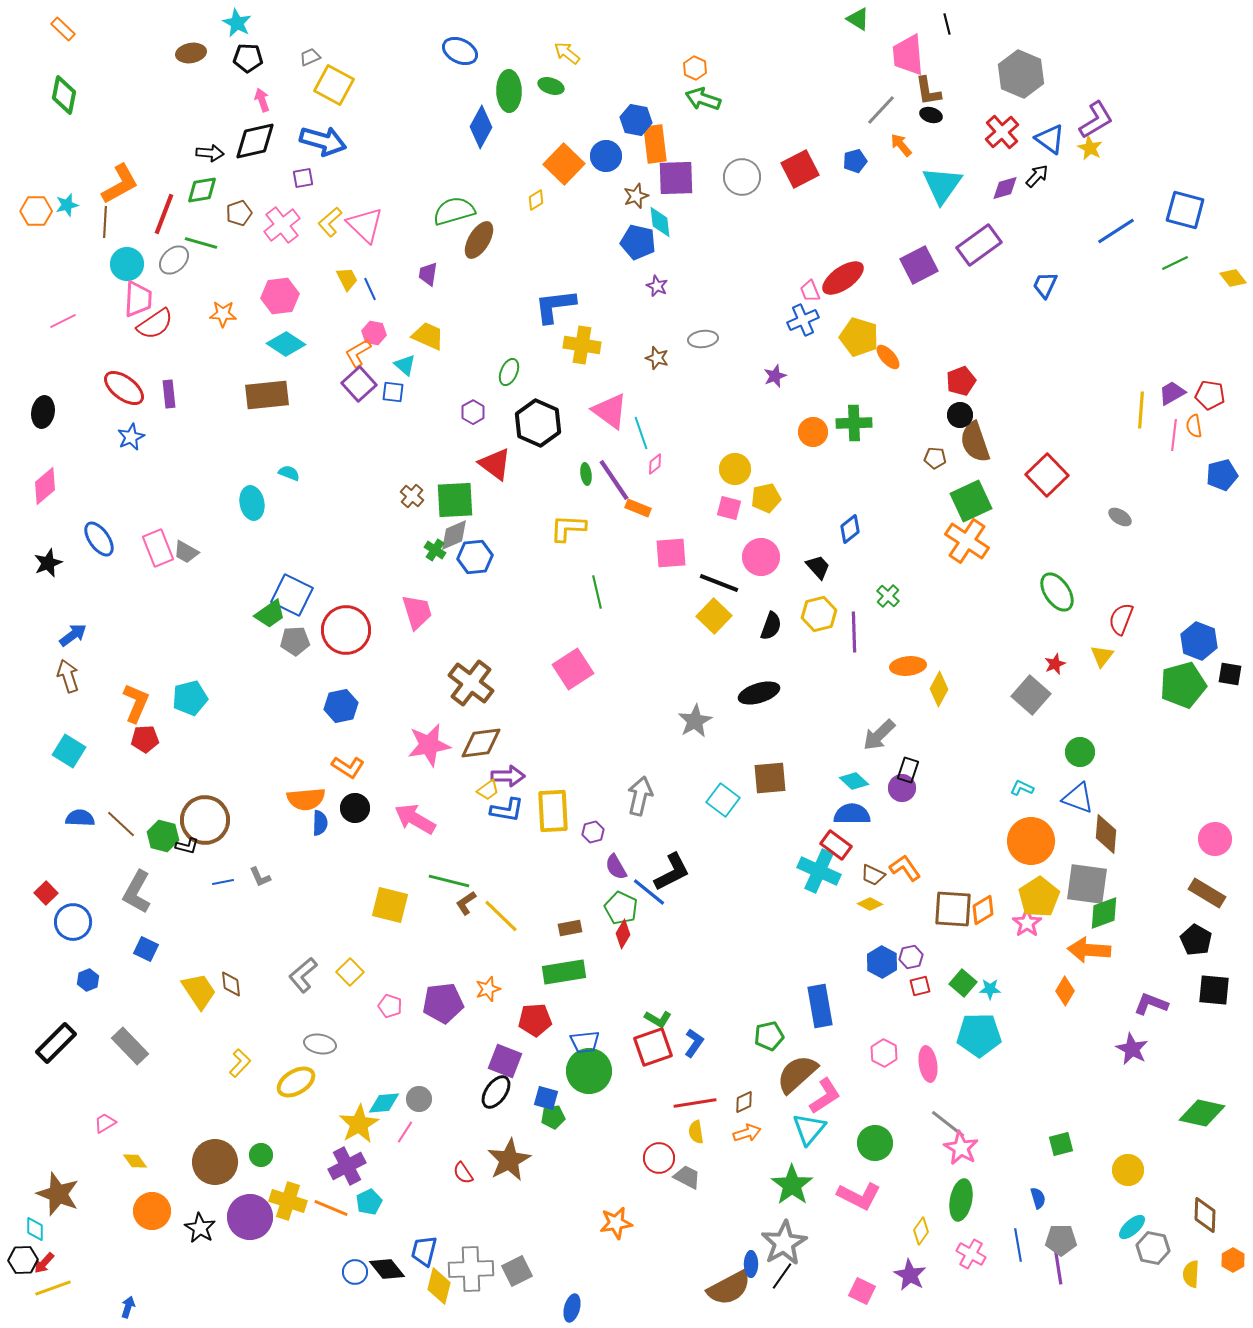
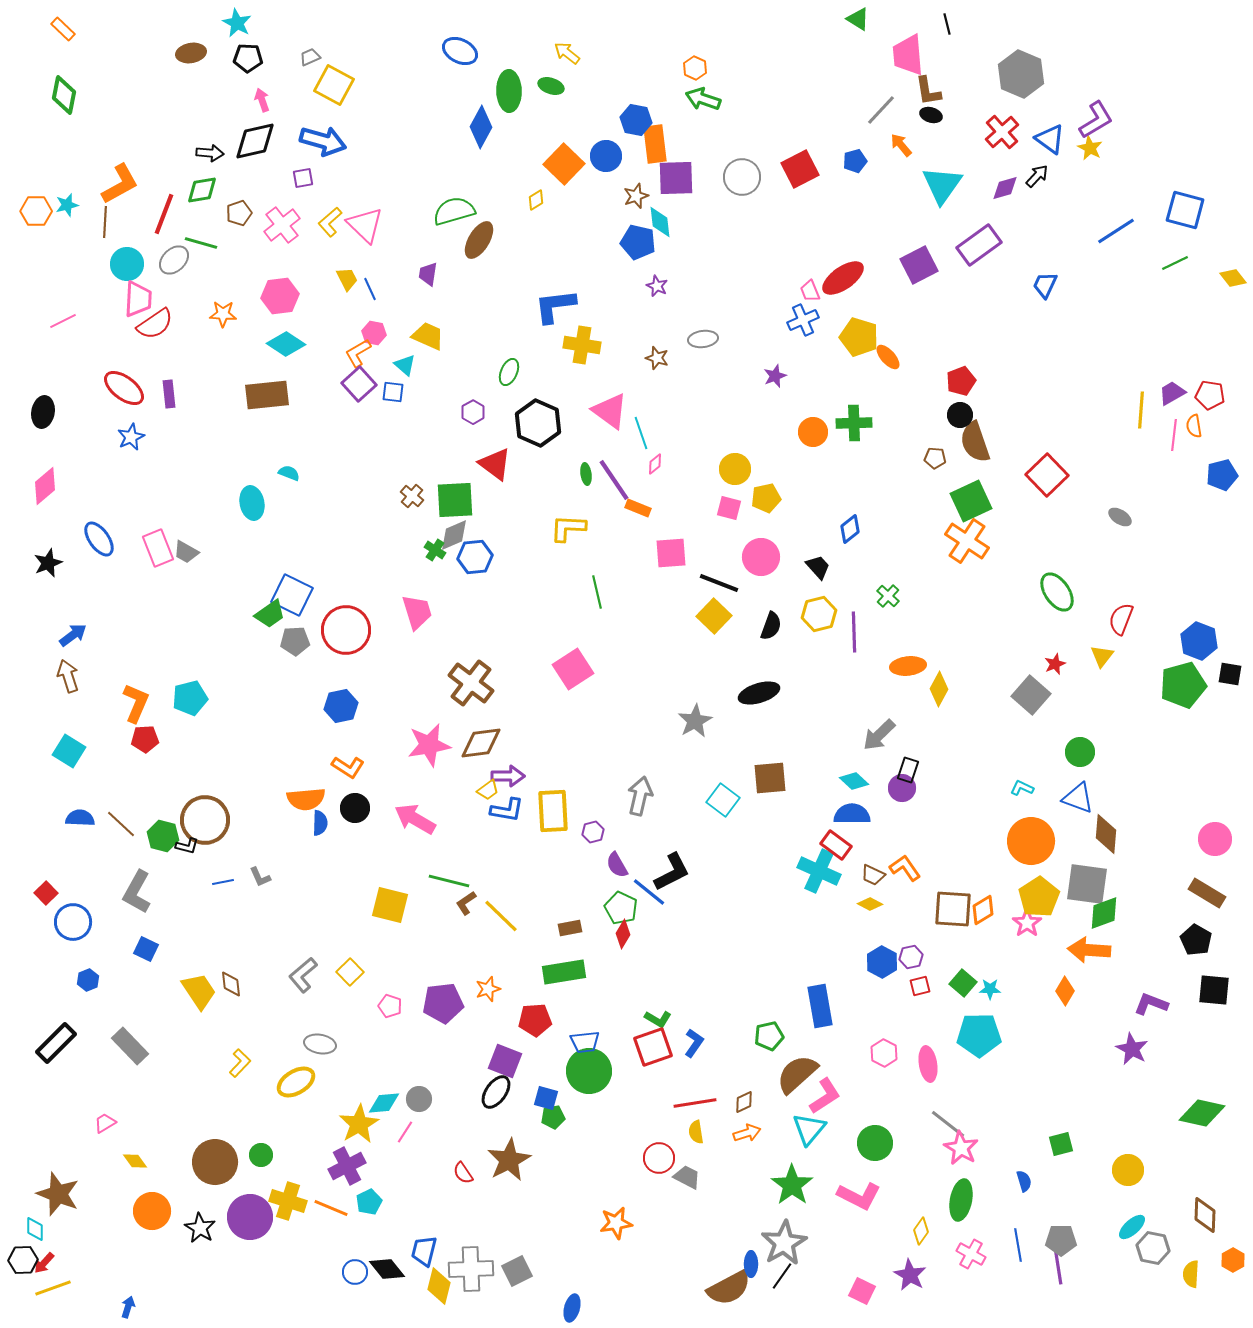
purple semicircle at (616, 867): moved 1 px right, 2 px up
blue semicircle at (1038, 1198): moved 14 px left, 17 px up
